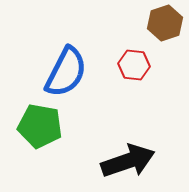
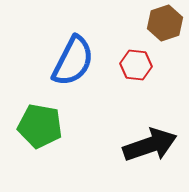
red hexagon: moved 2 px right
blue semicircle: moved 7 px right, 11 px up
black arrow: moved 22 px right, 16 px up
